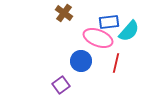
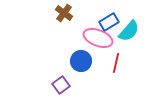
blue rectangle: rotated 24 degrees counterclockwise
